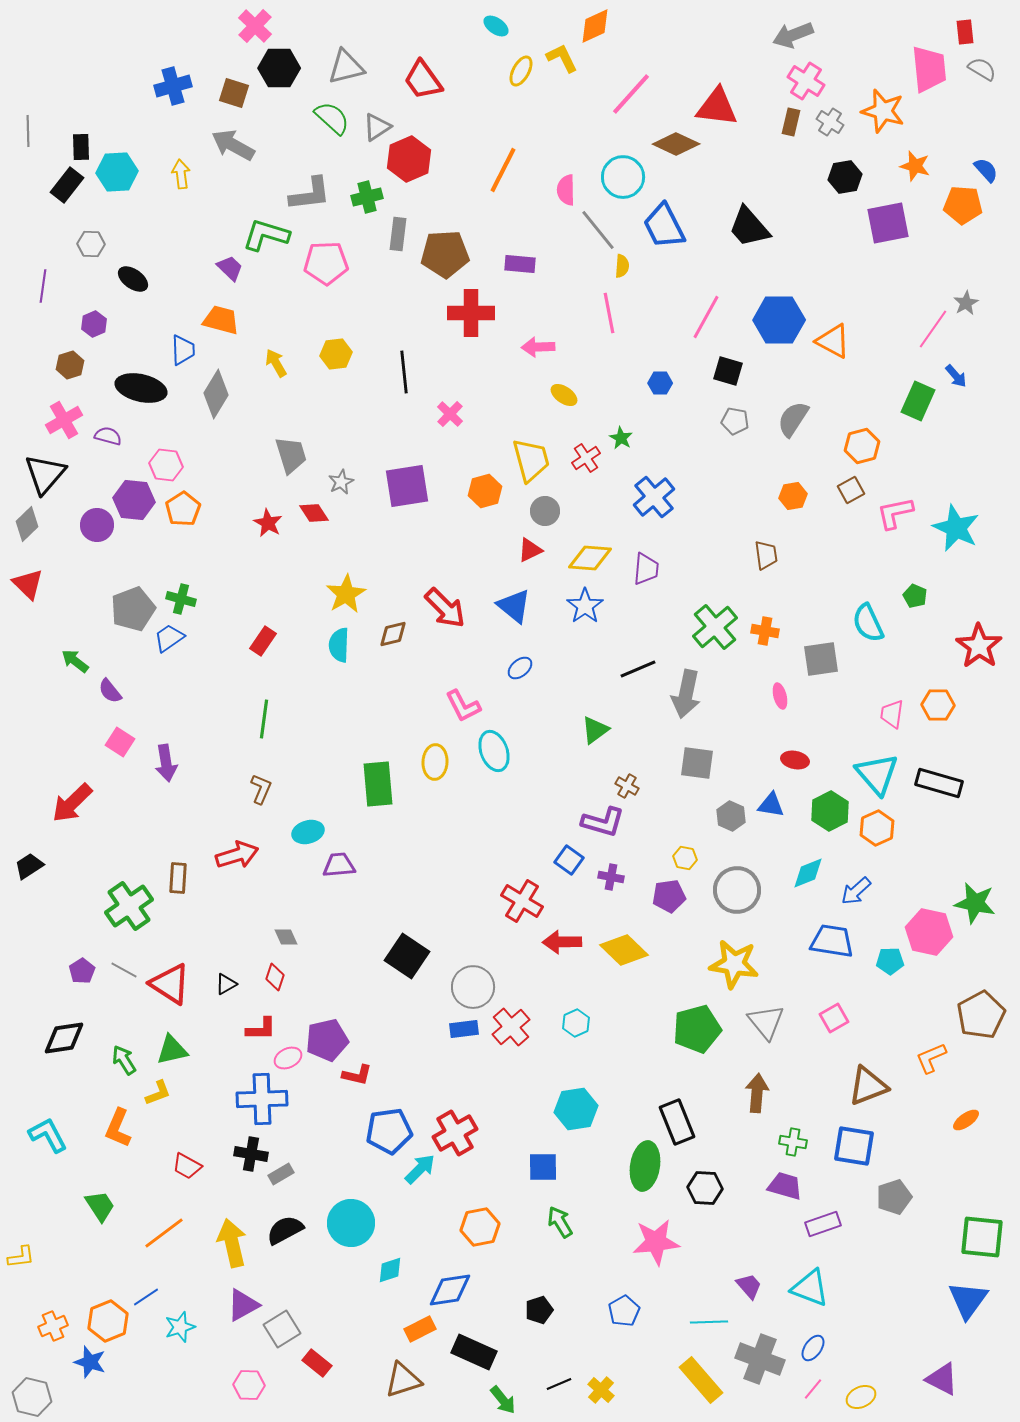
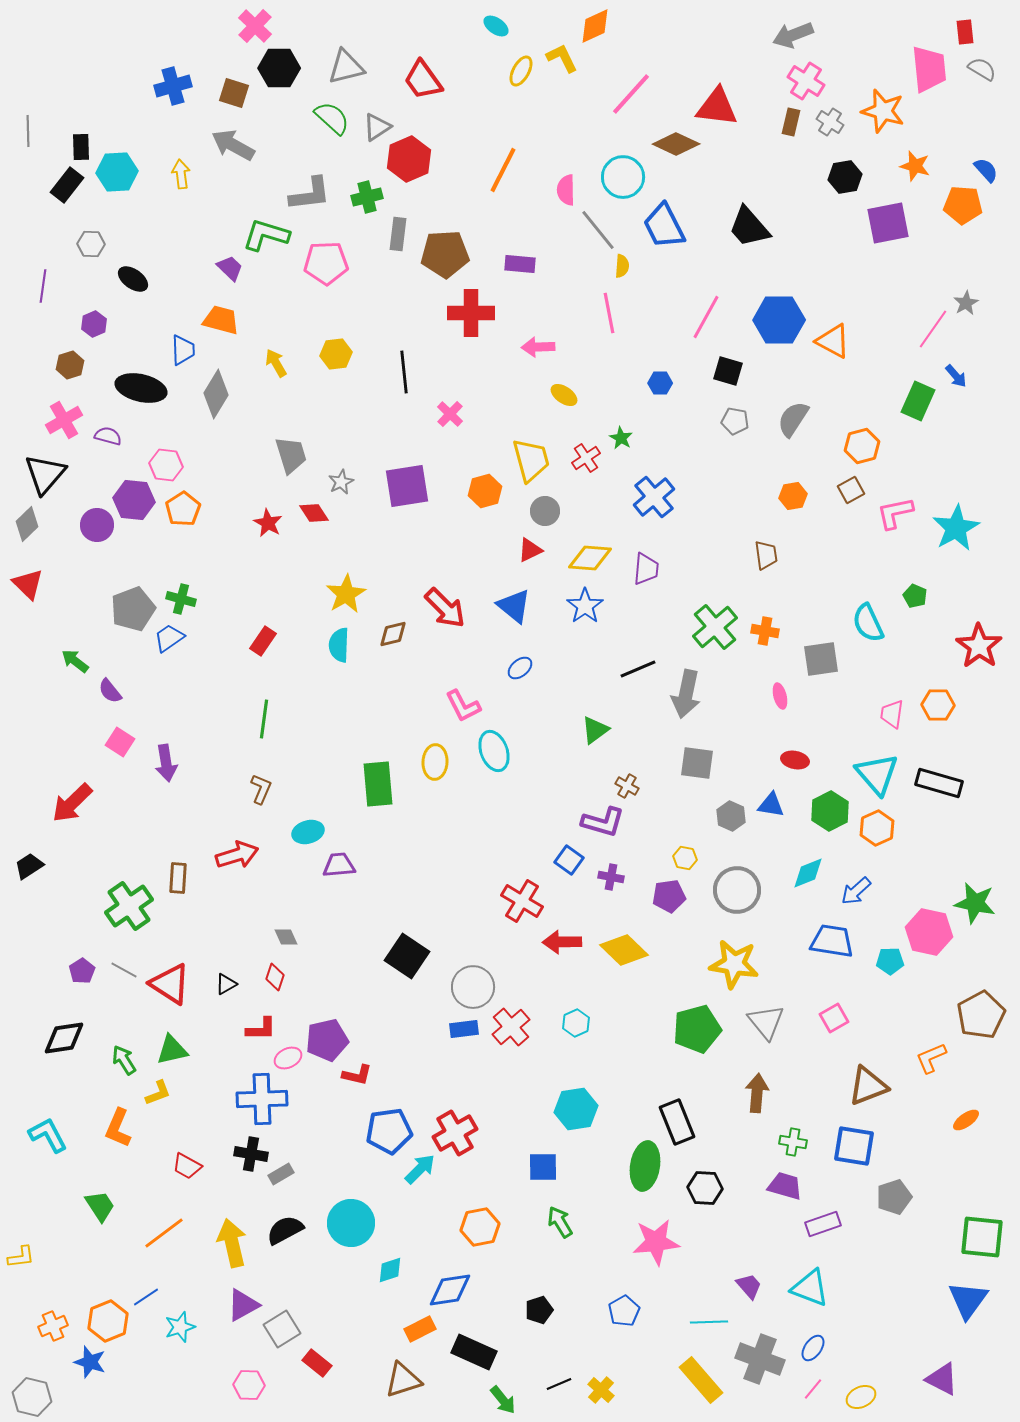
cyan star at (956, 528): rotated 18 degrees clockwise
